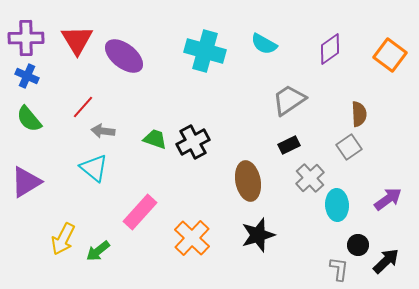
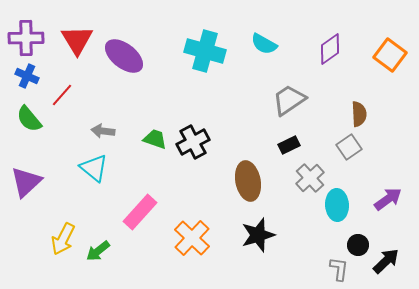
red line: moved 21 px left, 12 px up
purple triangle: rotated 12 degrees counterclockwise
